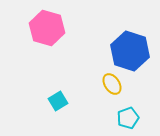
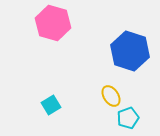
pink hexagon: moved 6 px right, 5 px up
yellow ellipse: moved 1 px left, 12 px down
cyan square: moved 7 px left, 4 px down
